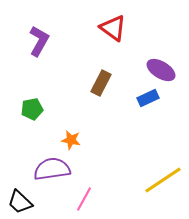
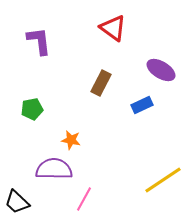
purple L-shape: rotated 36 degrees counterclockwise
blue rectangle: moved 6 px left, 7 px down
purple semicircle: moved 2 px right; rotated 9 degrees clockwise
black trapezoid: moved 3 px left
